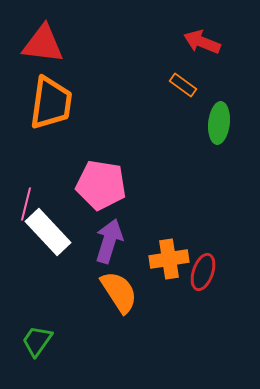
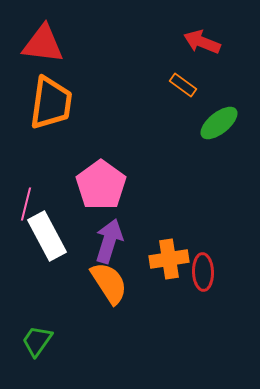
green ellipse: rotated 45 degrees clockwise
pink pentagon: rotated 27 degrees clockwise
white rectangle: moved 1 px left, 4 px down; rotated 15 degrees clockwise
red ellipse: rotated 21 degrees counterclockwise
orange semicircle: moved 10 px left, 9 px up
